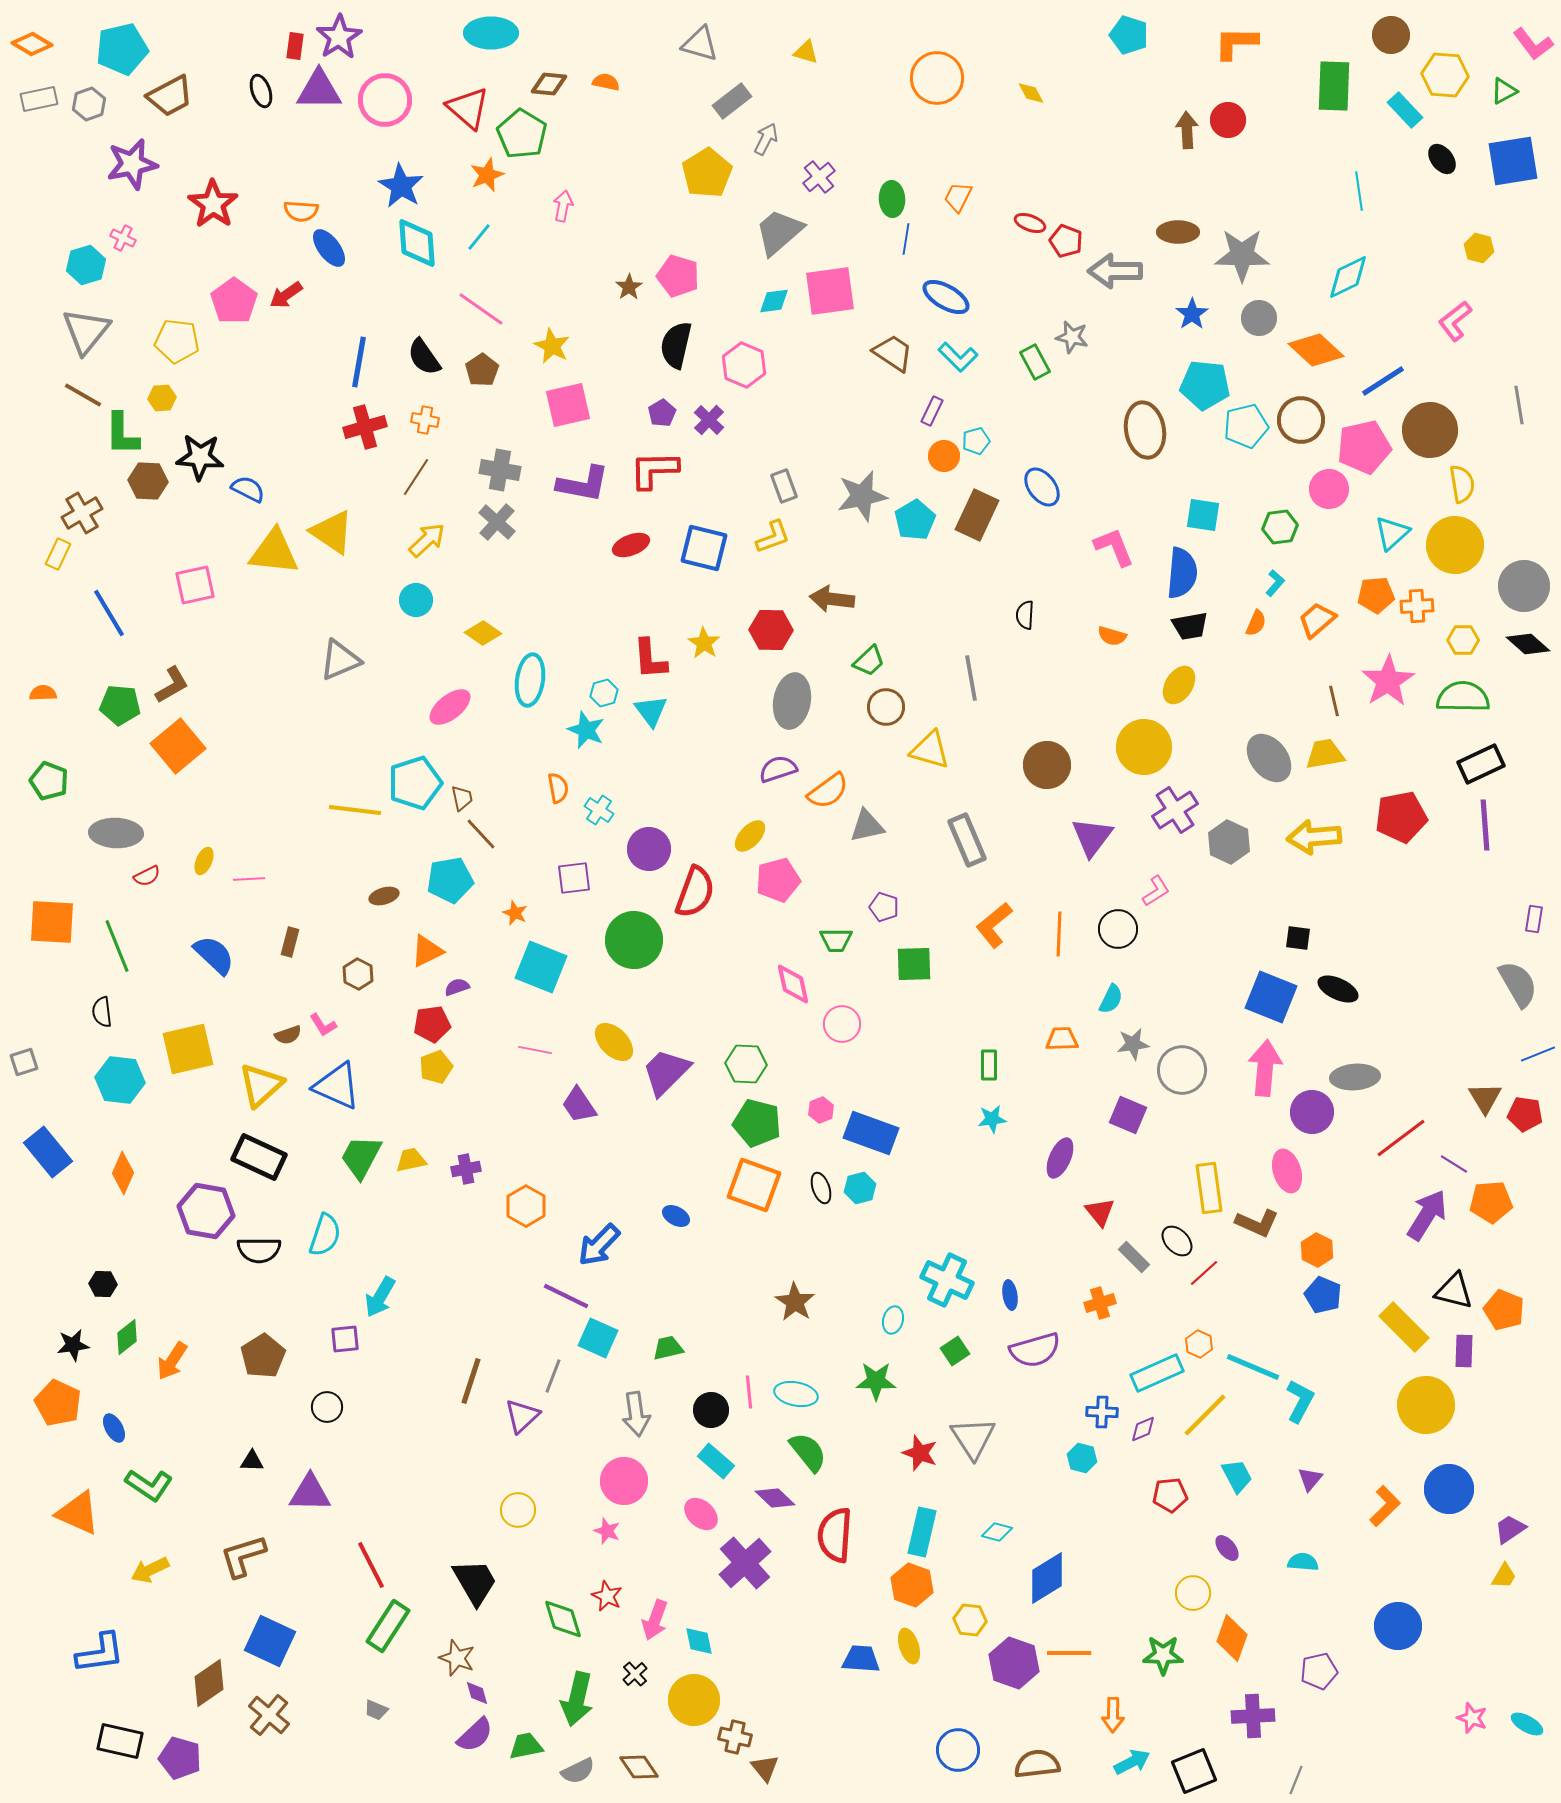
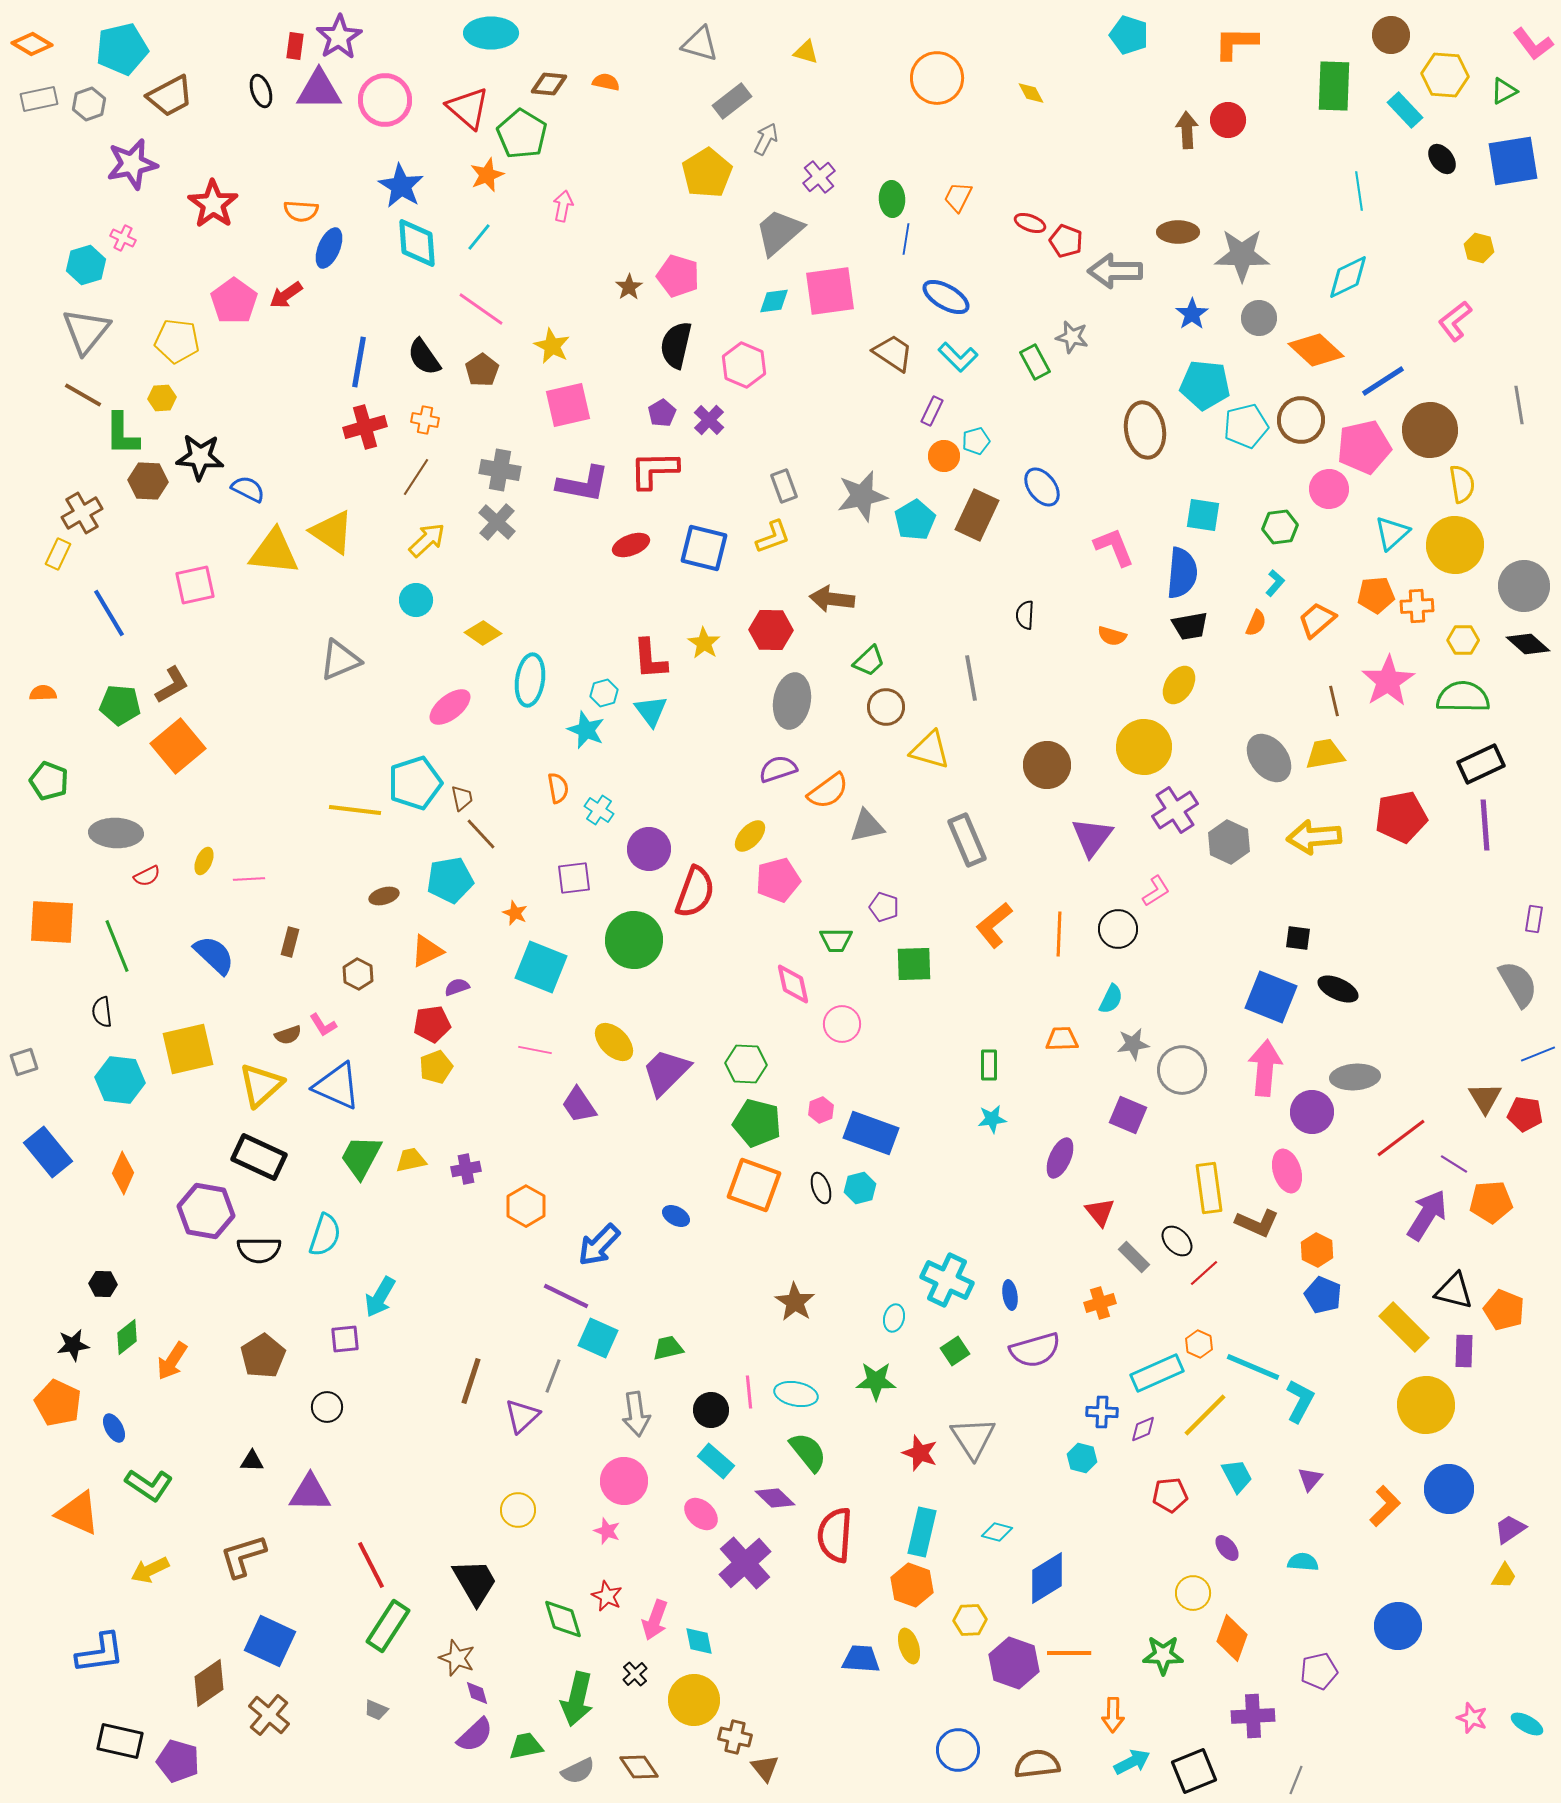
blue ellipse at (329, 248): rotated 60 degrees clockwise
cyan ellipse at (893, 1320): moved 1 px right, 2 px up
yellow hexagon at (970, 1620): rotated 8 degrees counterclockwise
purple pentagon at (180, 1758): moved 2 px left, 3 px down
